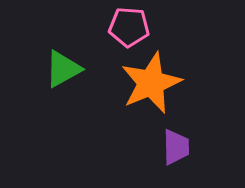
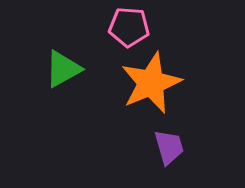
purple trapezoid: moved 7 px left; rotated 15 degrees counterclockwise
